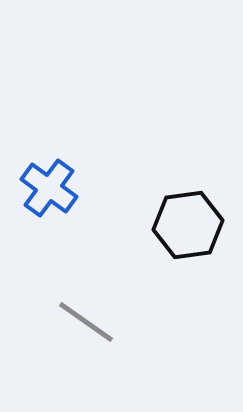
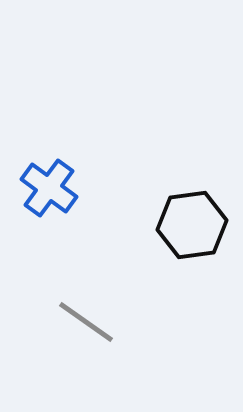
black hexagon: moved 4 px right
